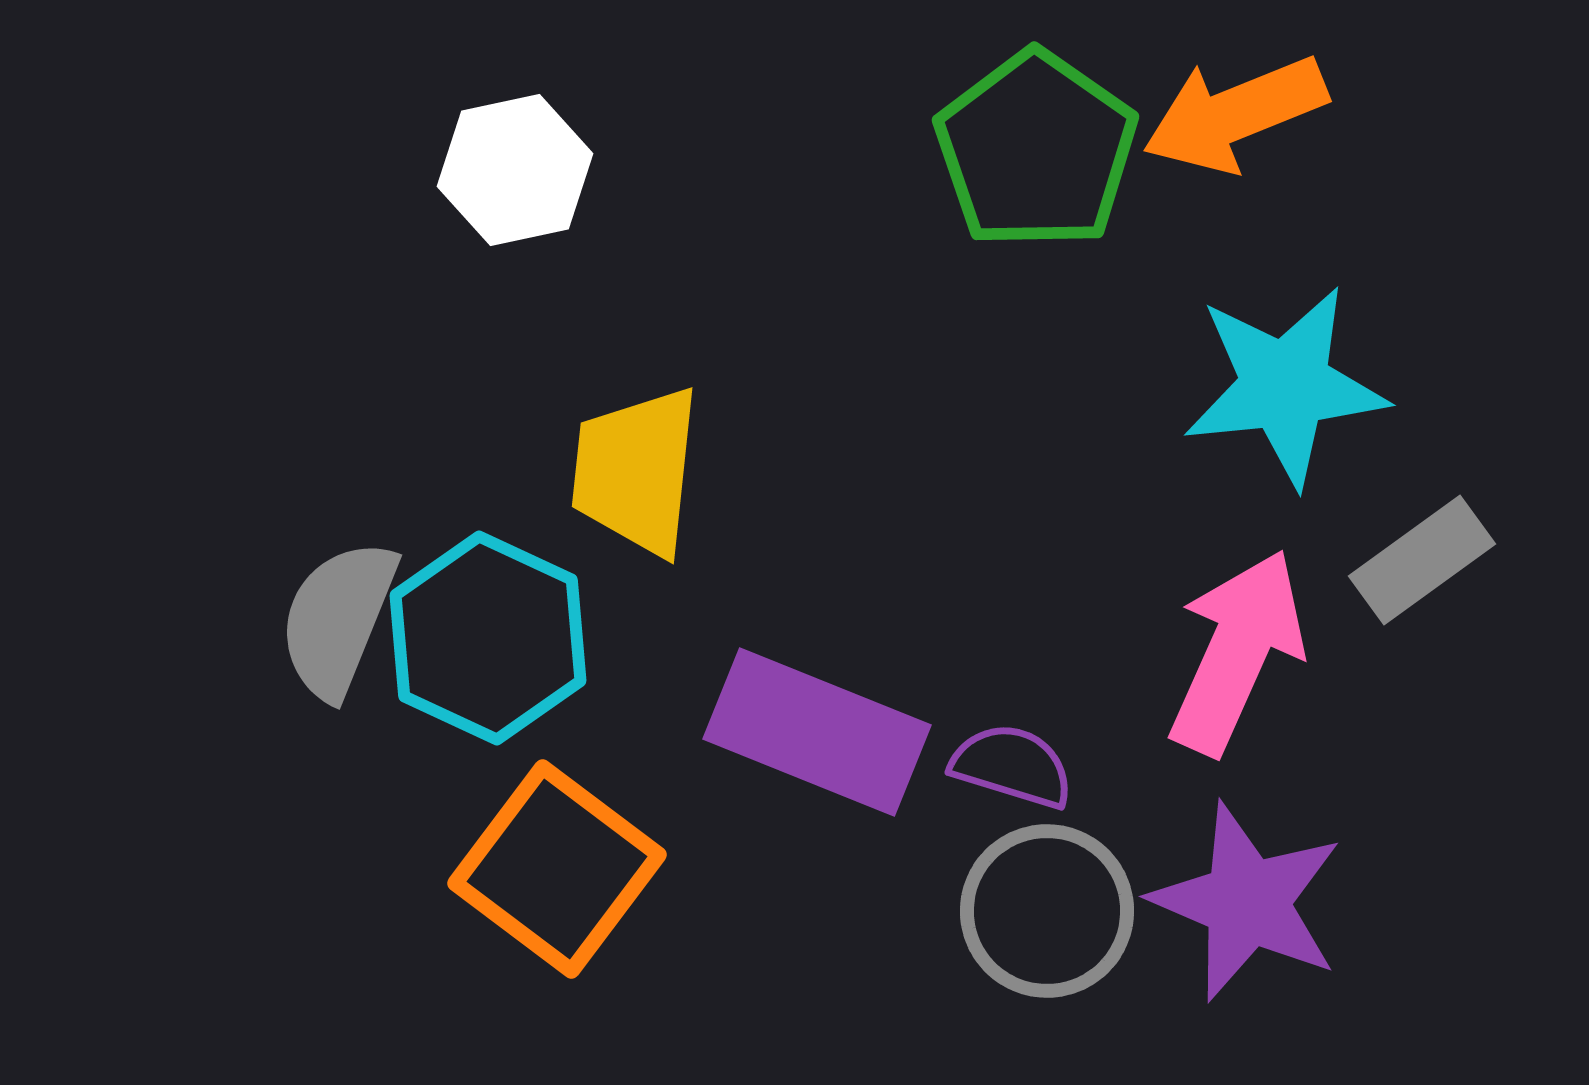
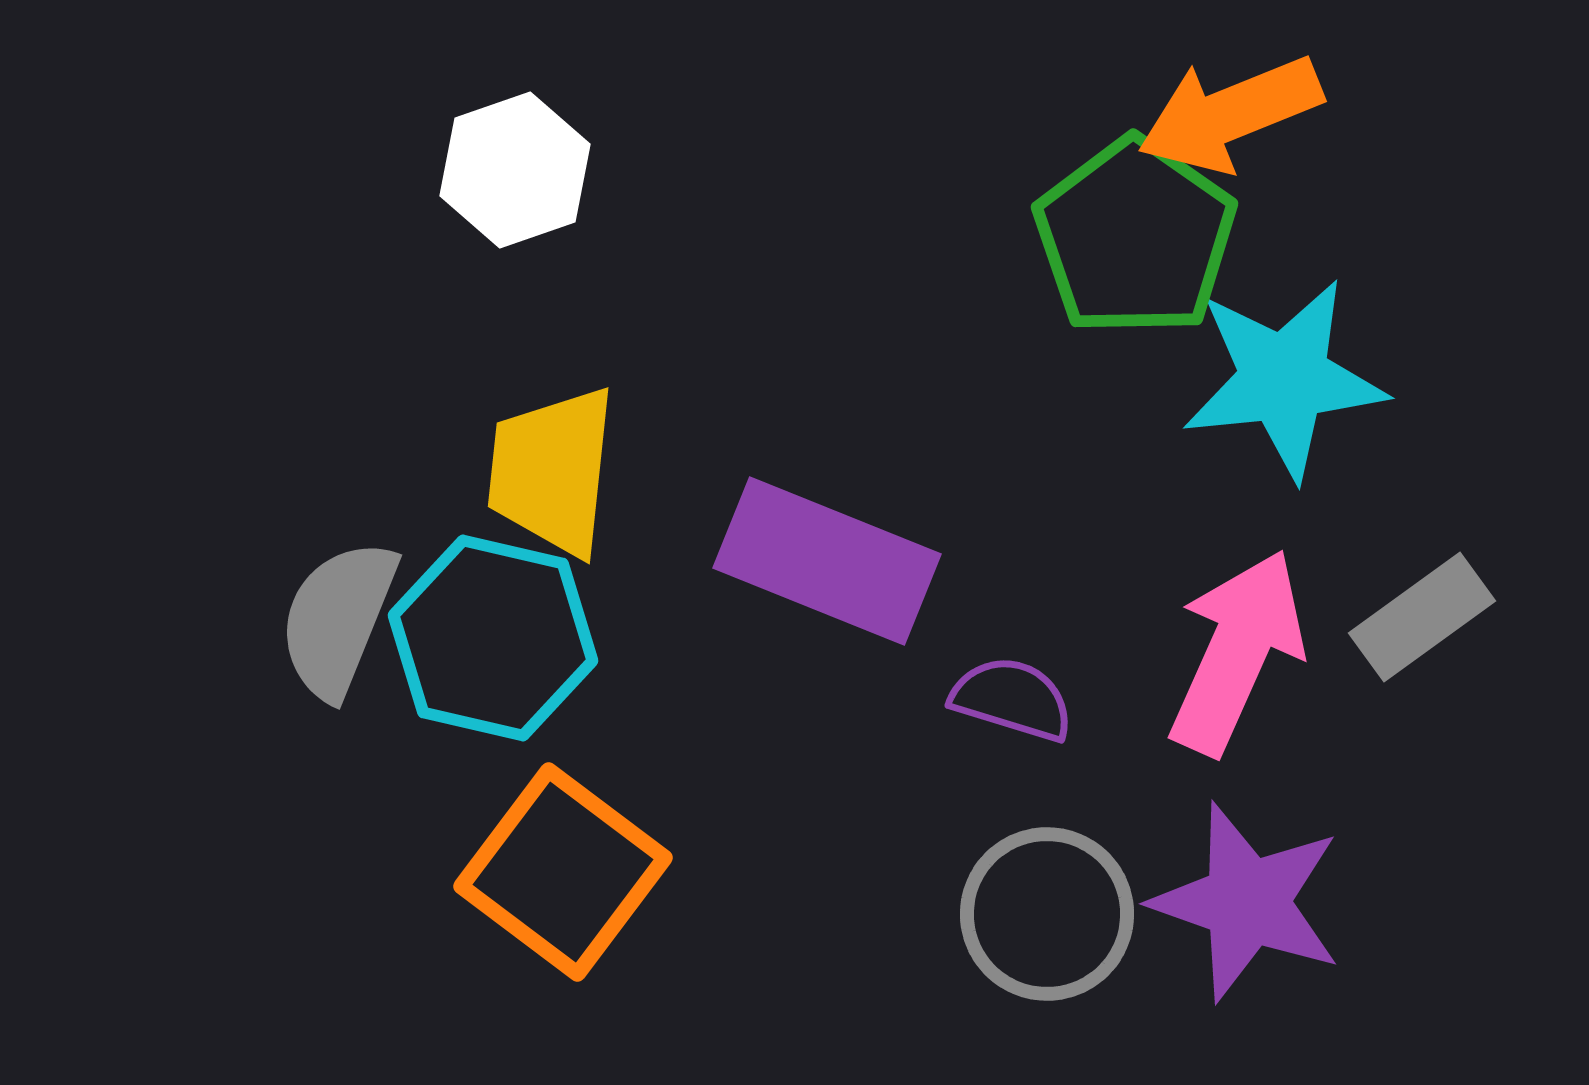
orange arrow: moved 5 px left
green pentagon: moved 99 px right, 87 px down
white hexagon: rotated 7 degrees counterclockwise
cyan star: moved 1 px left, 7 px up
yellow trapezoid: moved 84 px left
gray rectangle: moved 57 px down
cyan hexagon: moved 5 px right; rotated 12 degrees counterclockwise
purple rectangle: moved 10 px right, 171 px up
purple semicircle: moved 67 px up
orange square: moved 6 px right, 3 px down
purple star: rotated 4 degrees counterclockwise
gray circle: moved 3 px down
